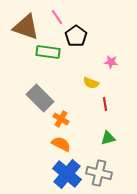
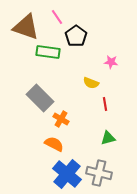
orange semicircle: moved 7 px left
